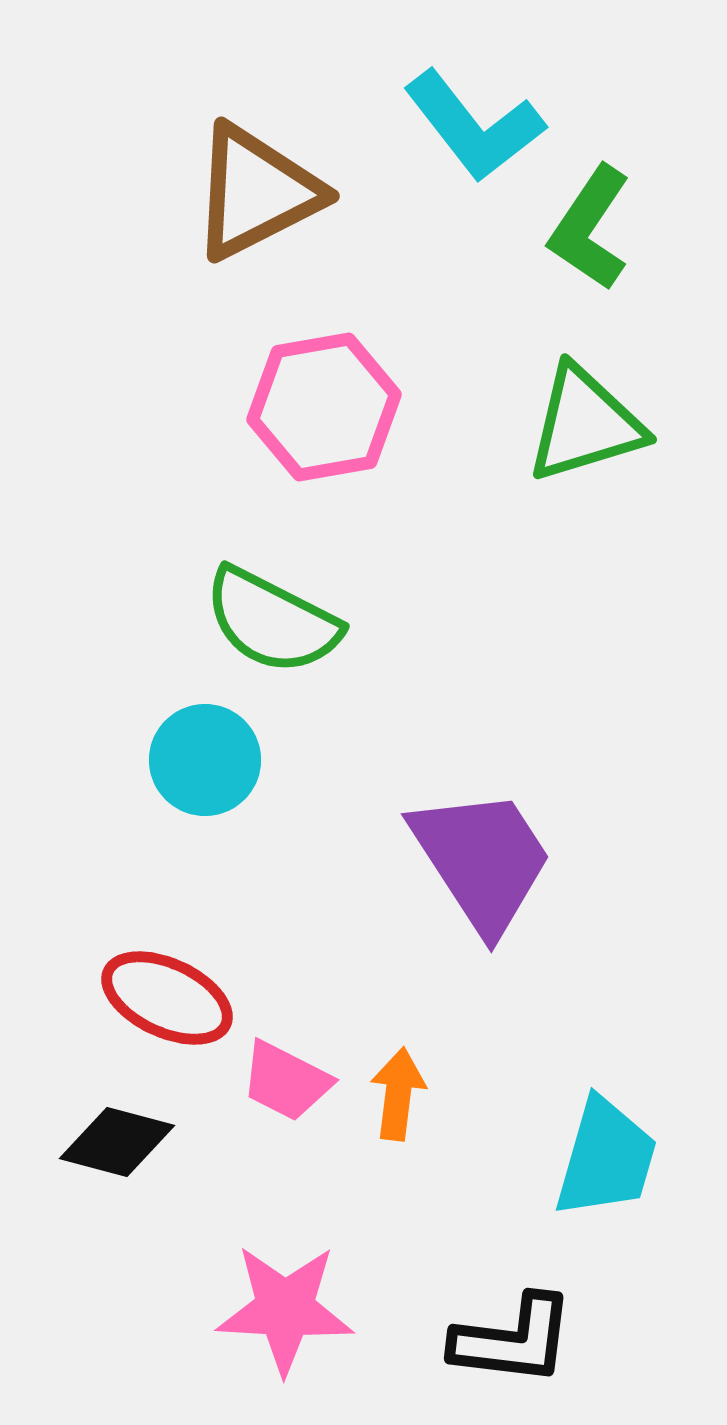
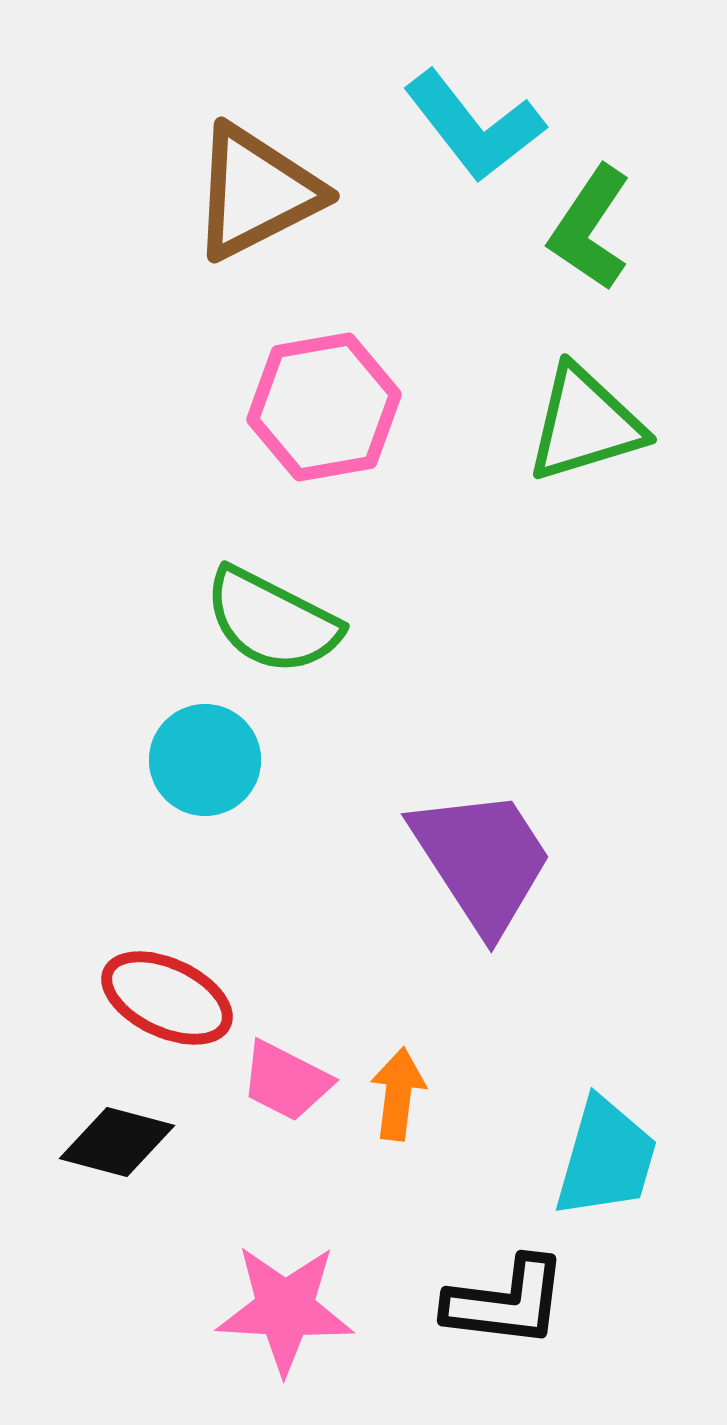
black L-shape: moved 7 px left, 38 px up
